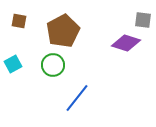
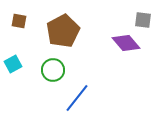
purple diamond: rotated 32 degrees clockwise
green circle: moved 5 px down
